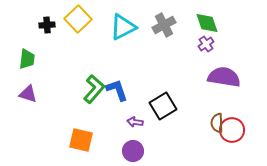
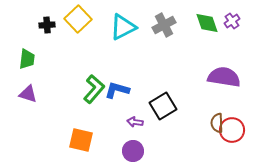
purple cross: moved 26 px right, 23 px up
blue L-shape: rotated 55 degrees counterclockwise
